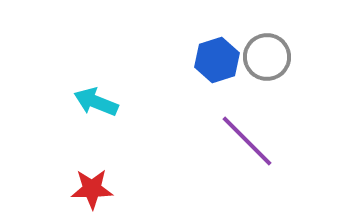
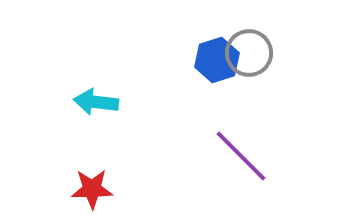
gray circle: moved 18 px left, 4 px up
cyan arrow: rotated 15 degrees counterclockwise
purple line: moved 6 px left, 15 px down
